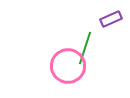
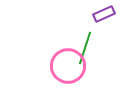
purple rectangle: moved 7 px left, 5 px up
